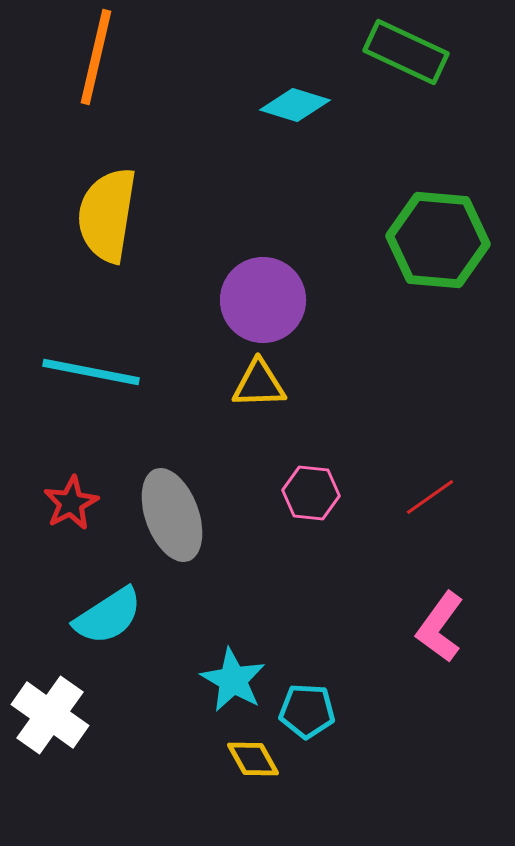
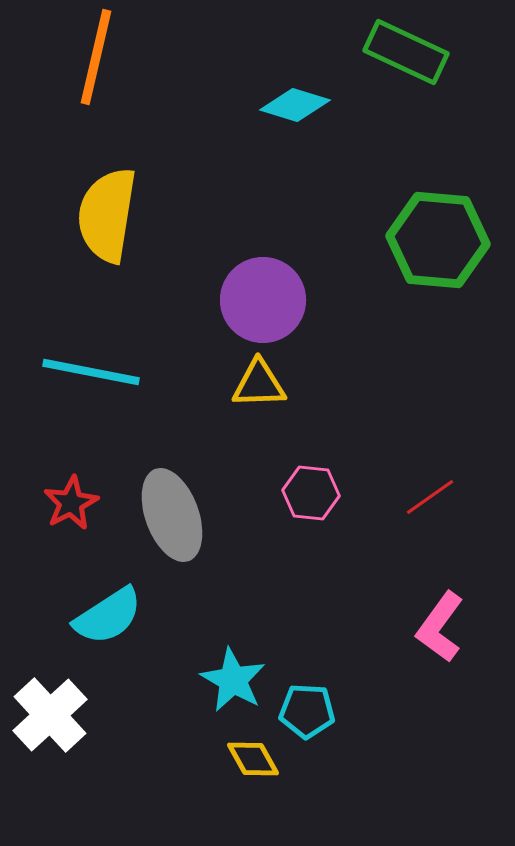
white cross: rotated 12 degrees clockwise
